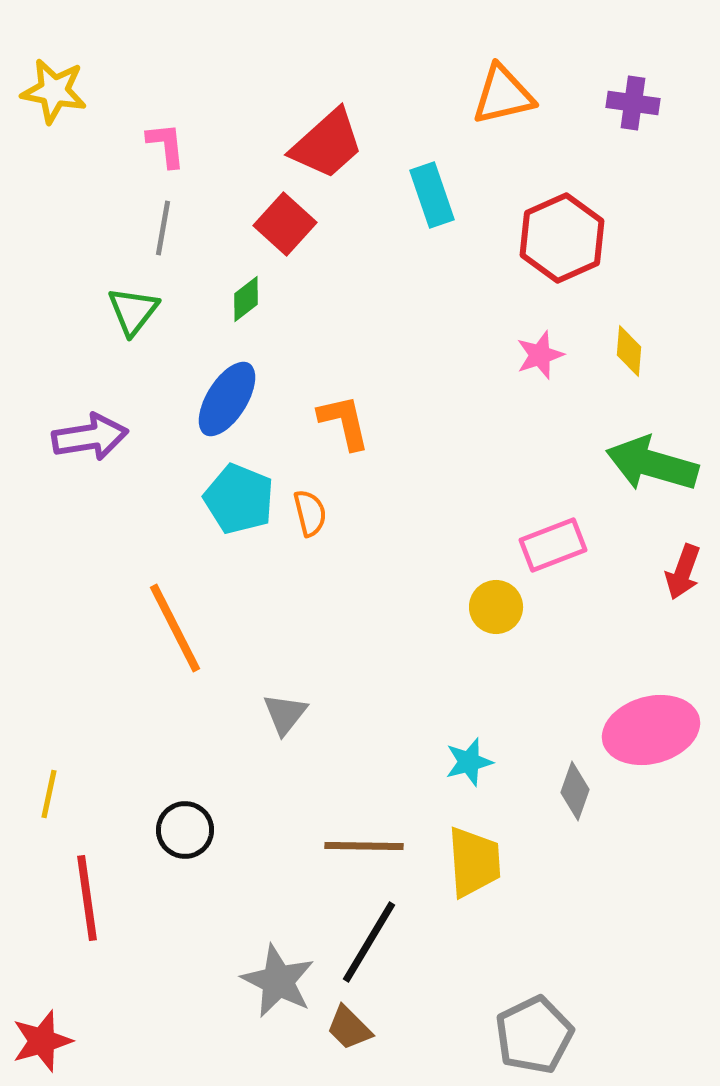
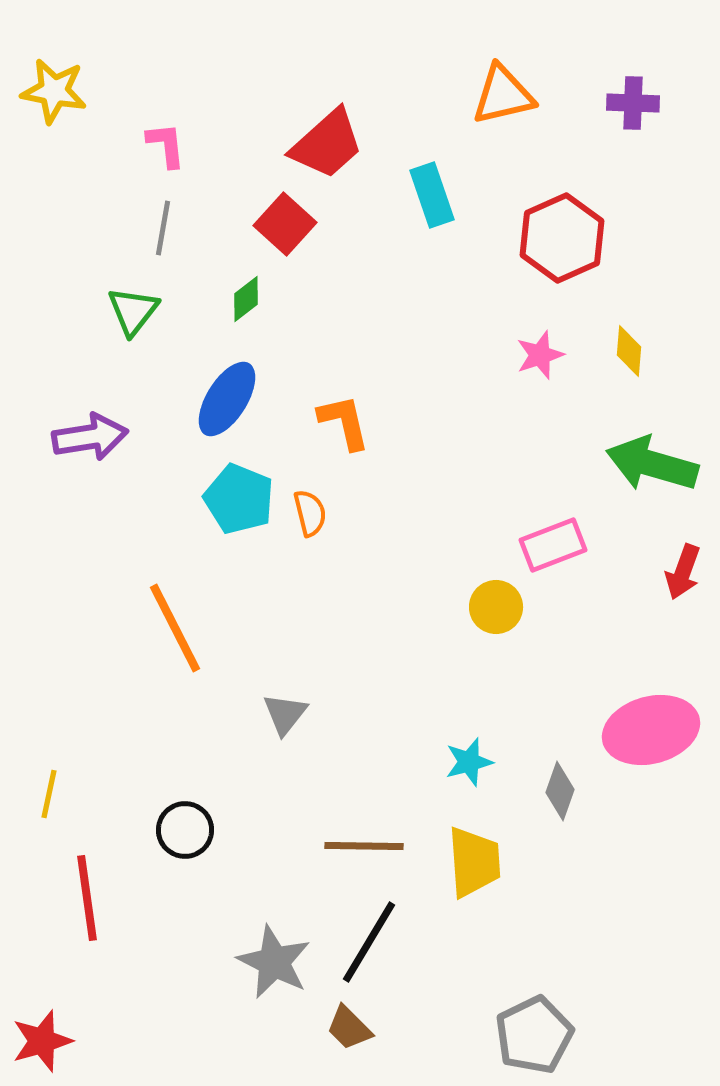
purple cross: rotated 6 degrees counterclockwise
gray diamond: moved 15 px left
gray star: moved 4 px left, 19 px up
